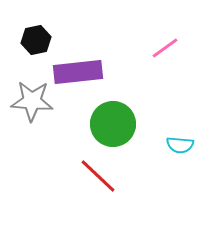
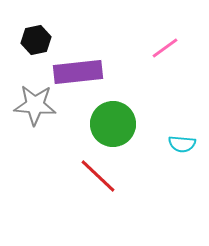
gray star: moved 3 px right, 4 px down
cyan semicircle: moved 2 px right, 1 px up
